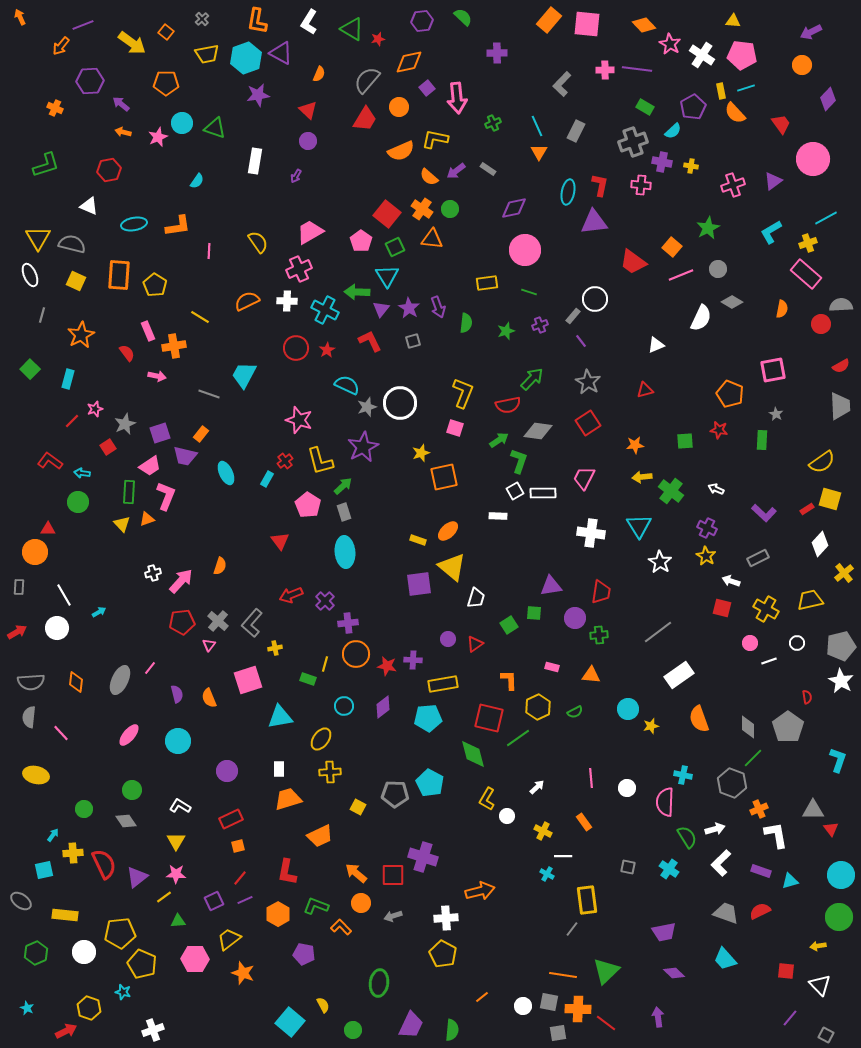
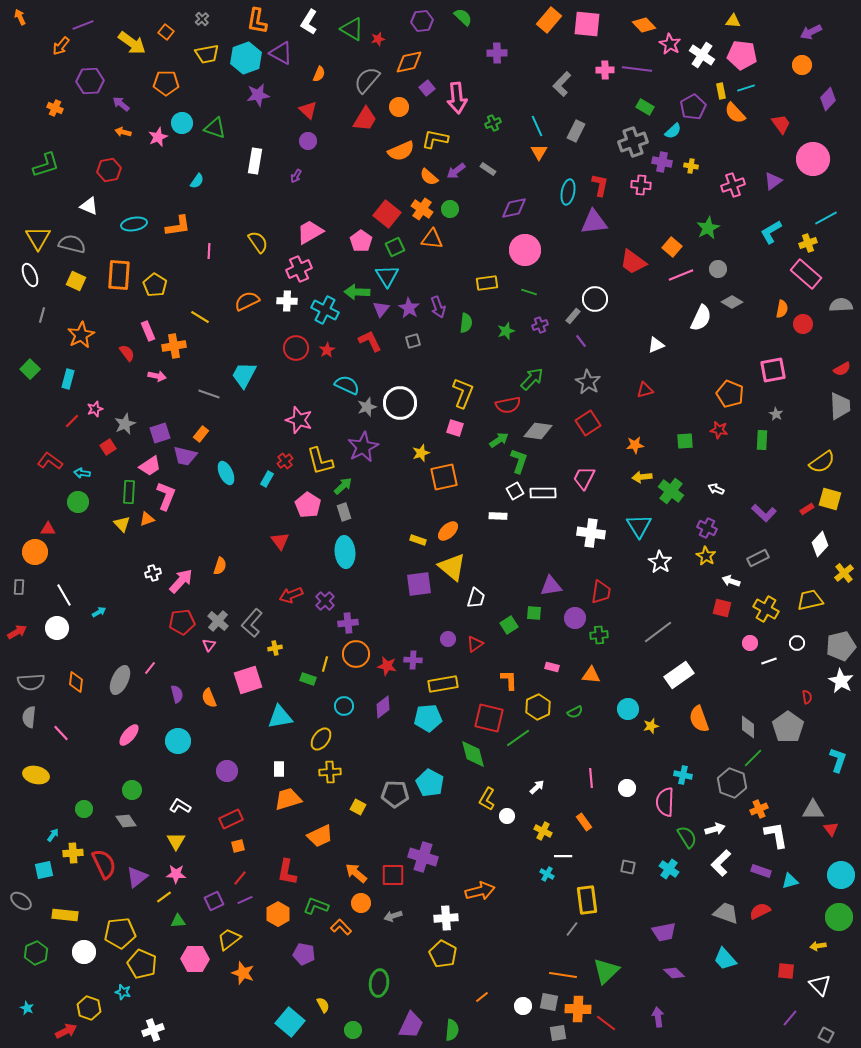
red circle at (821, 324): moved 18 px left
red semicircle at (841, 366): moved 1 px right, 3 px down
